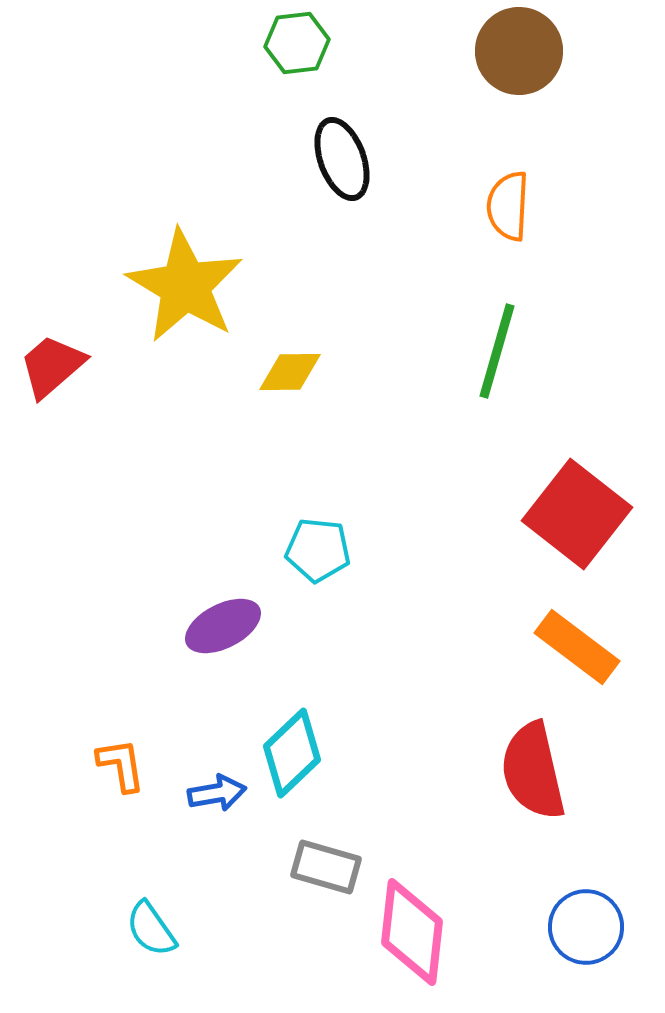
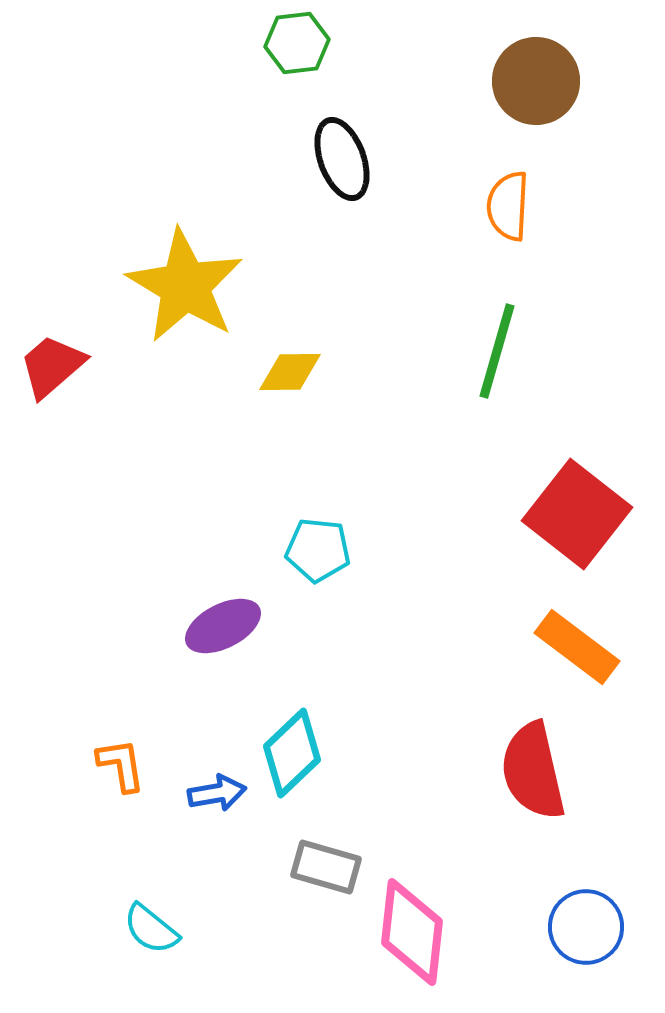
brown circle: moved 17 px right, 30 px down
cyan semicircle: rotated 16 degrees counterclockwise
